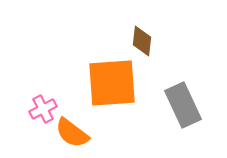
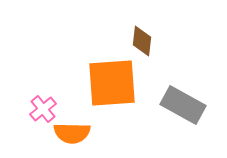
gray rectangle: rotated 36 degrees counterclockwise
pink cross: rotated 12 degrees counterclockwise
orange semicircle: rotated 36 degrees counterclockwise
